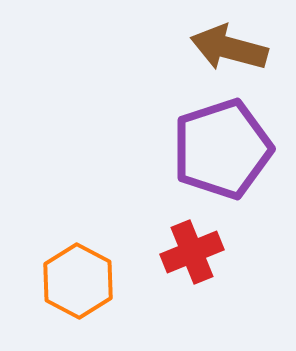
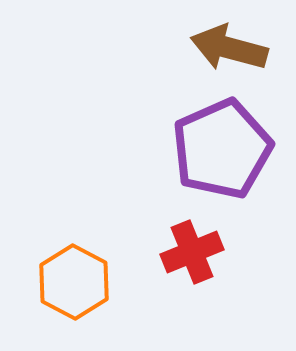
purple pentagon: rotated 6 degrees counterclockwise
orange hexagon: moved 4 px left, 1 px down
